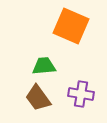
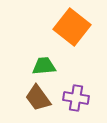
orange square: moved 1 px right, 1 px down; rotated 15 degrees clockwise
purple cross: moved 5 px left, 4 px down
